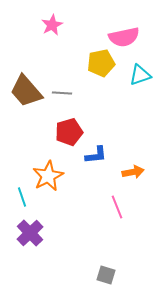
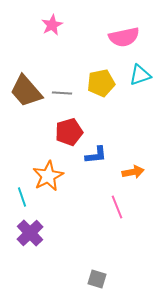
yellow pentagon: moved 20 px down
gray square: moved 9 px left, 4 px down
